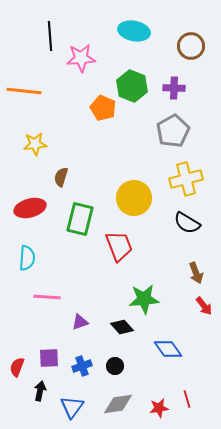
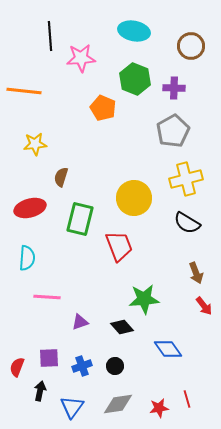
green hexagon: moved 3 px right, 7 px up
